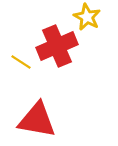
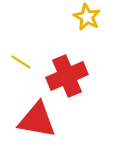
red cross: moved 10 px right, 30 px down
